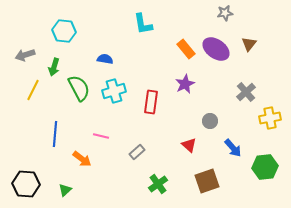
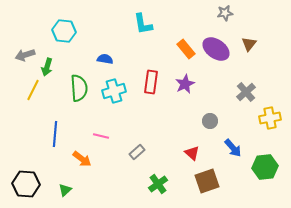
green arrow: moved 7 px left
green semicircle: rotated 24 degrees clockwise
red rectangle: moved 20 px up
red triangle: moved 3 px right, 8 px down
